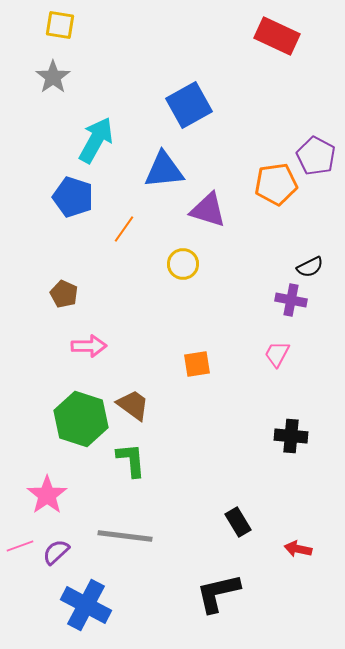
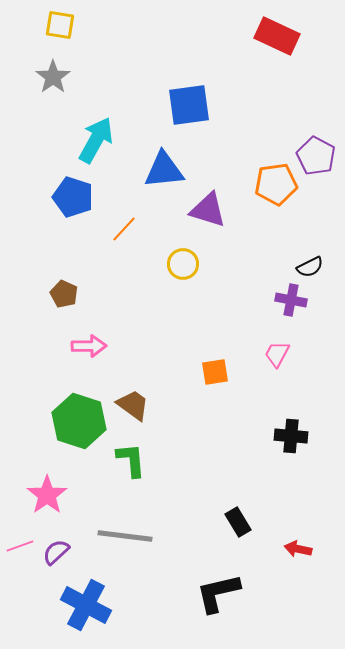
blue square: rotated 21 degrees clockwise
orange line: rotated 8 degrees clockwise
orange square: moved 18 px right, 8 px down
green hexagon: moved 2 px left, 2 px down
